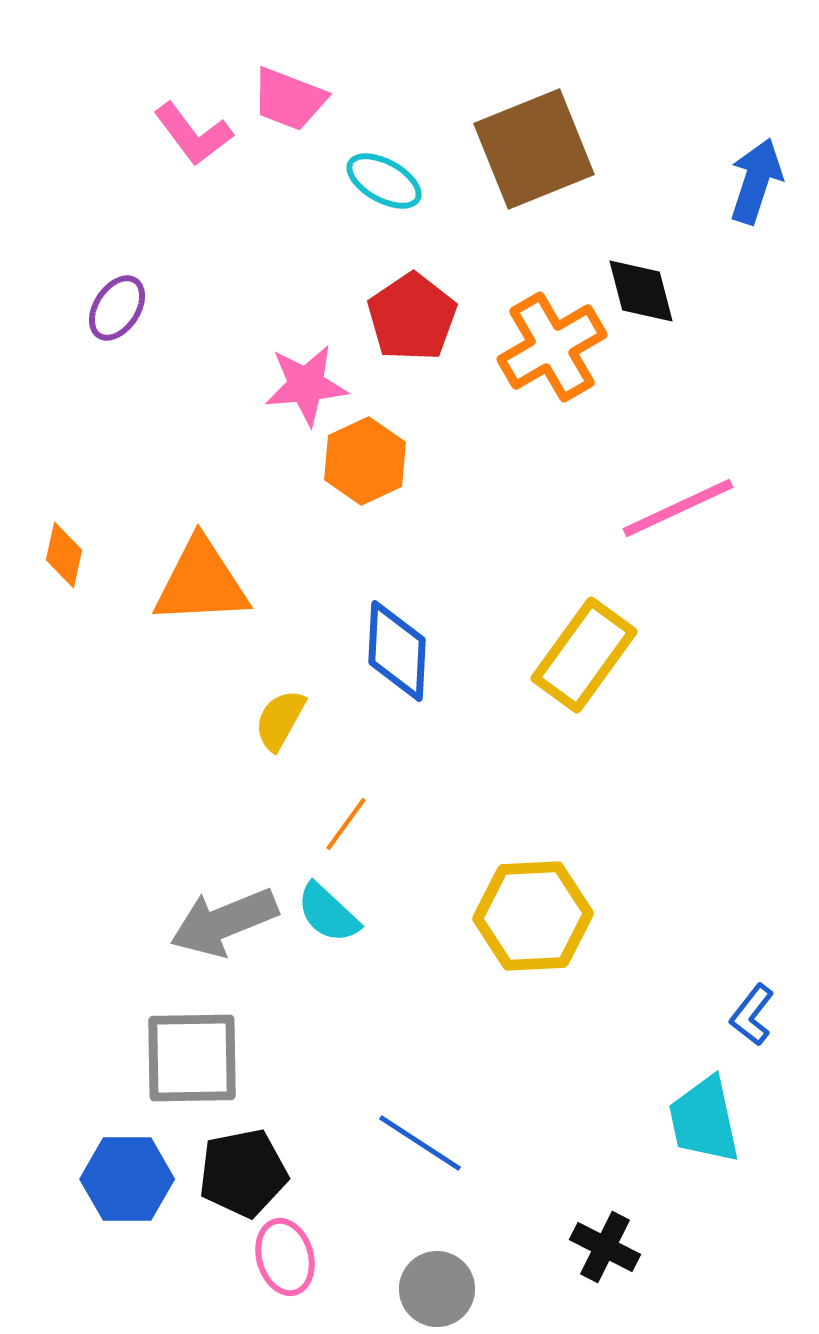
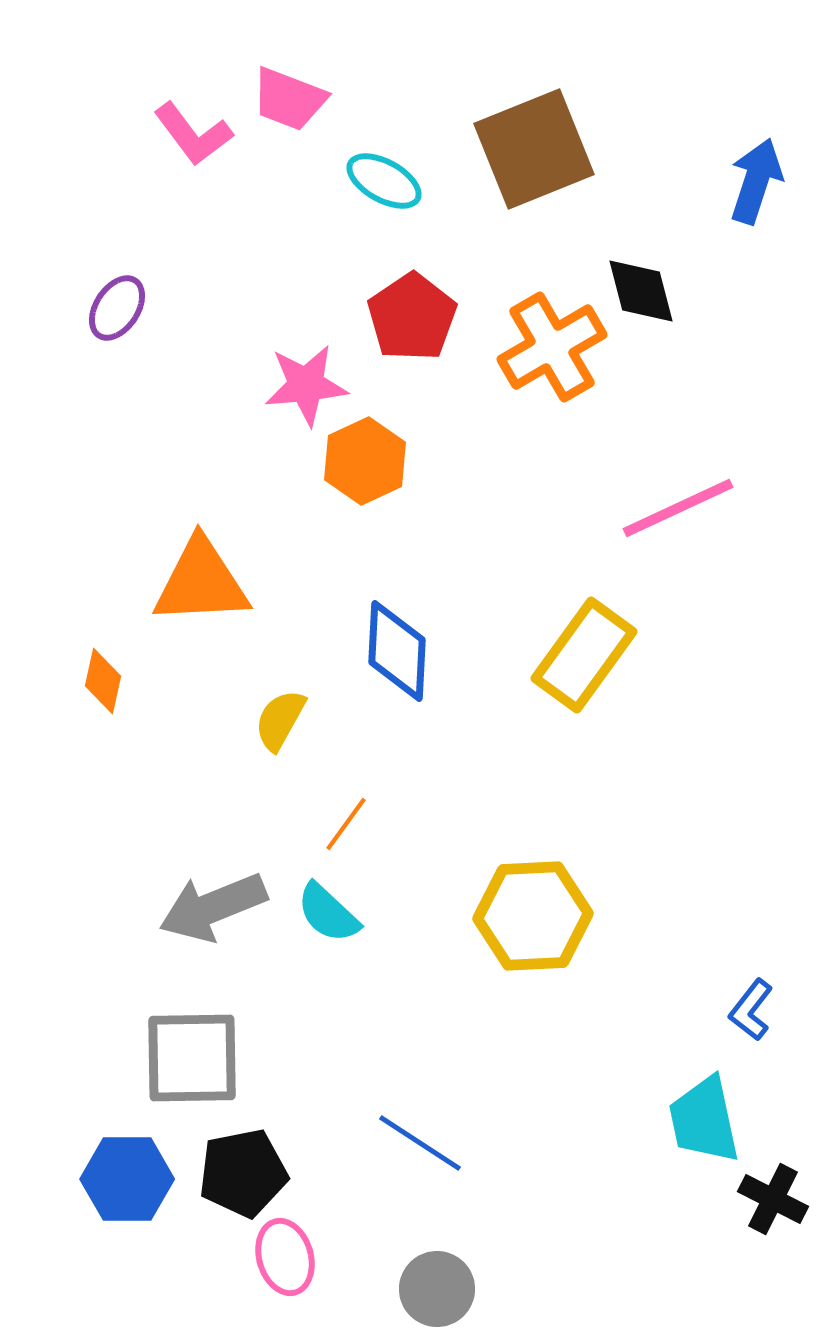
orange diamond: moved 39 px right, 126 px down
gray arrow: moved 11 px left, 15 px up
blue L-shape: moved 1 px left, 5 px up
black cross: moved 168 px right, 48 px up
